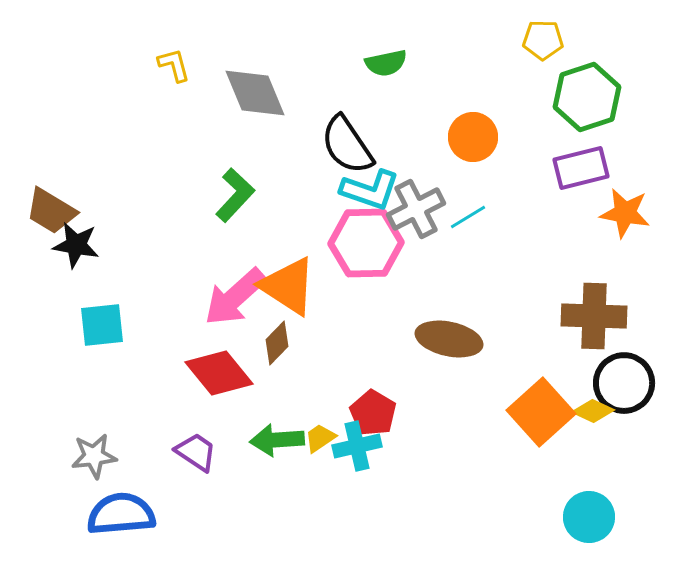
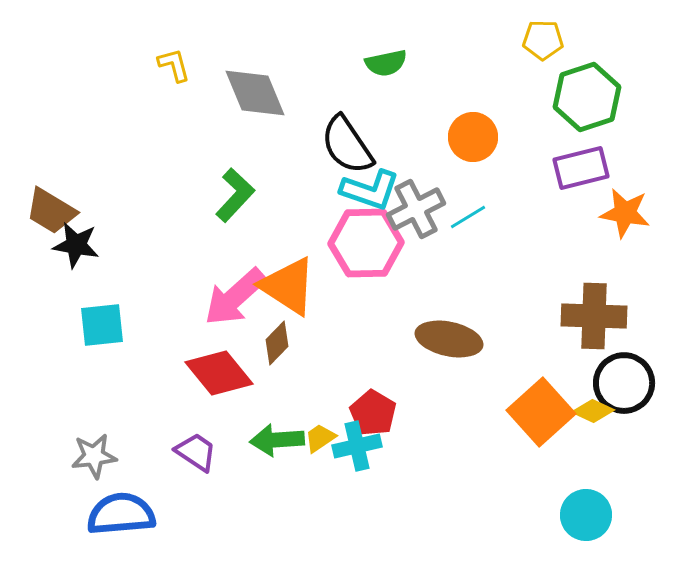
cyan circle: moved 3 px left, 2 px up
